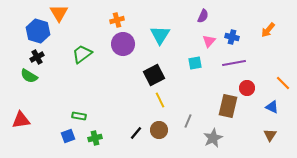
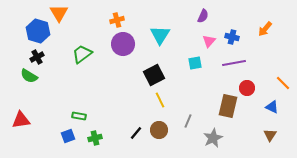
orange arrow: moved 3 px left, 1 px up
